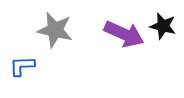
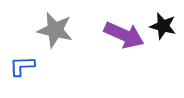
purple arrow: moved 1 px down
